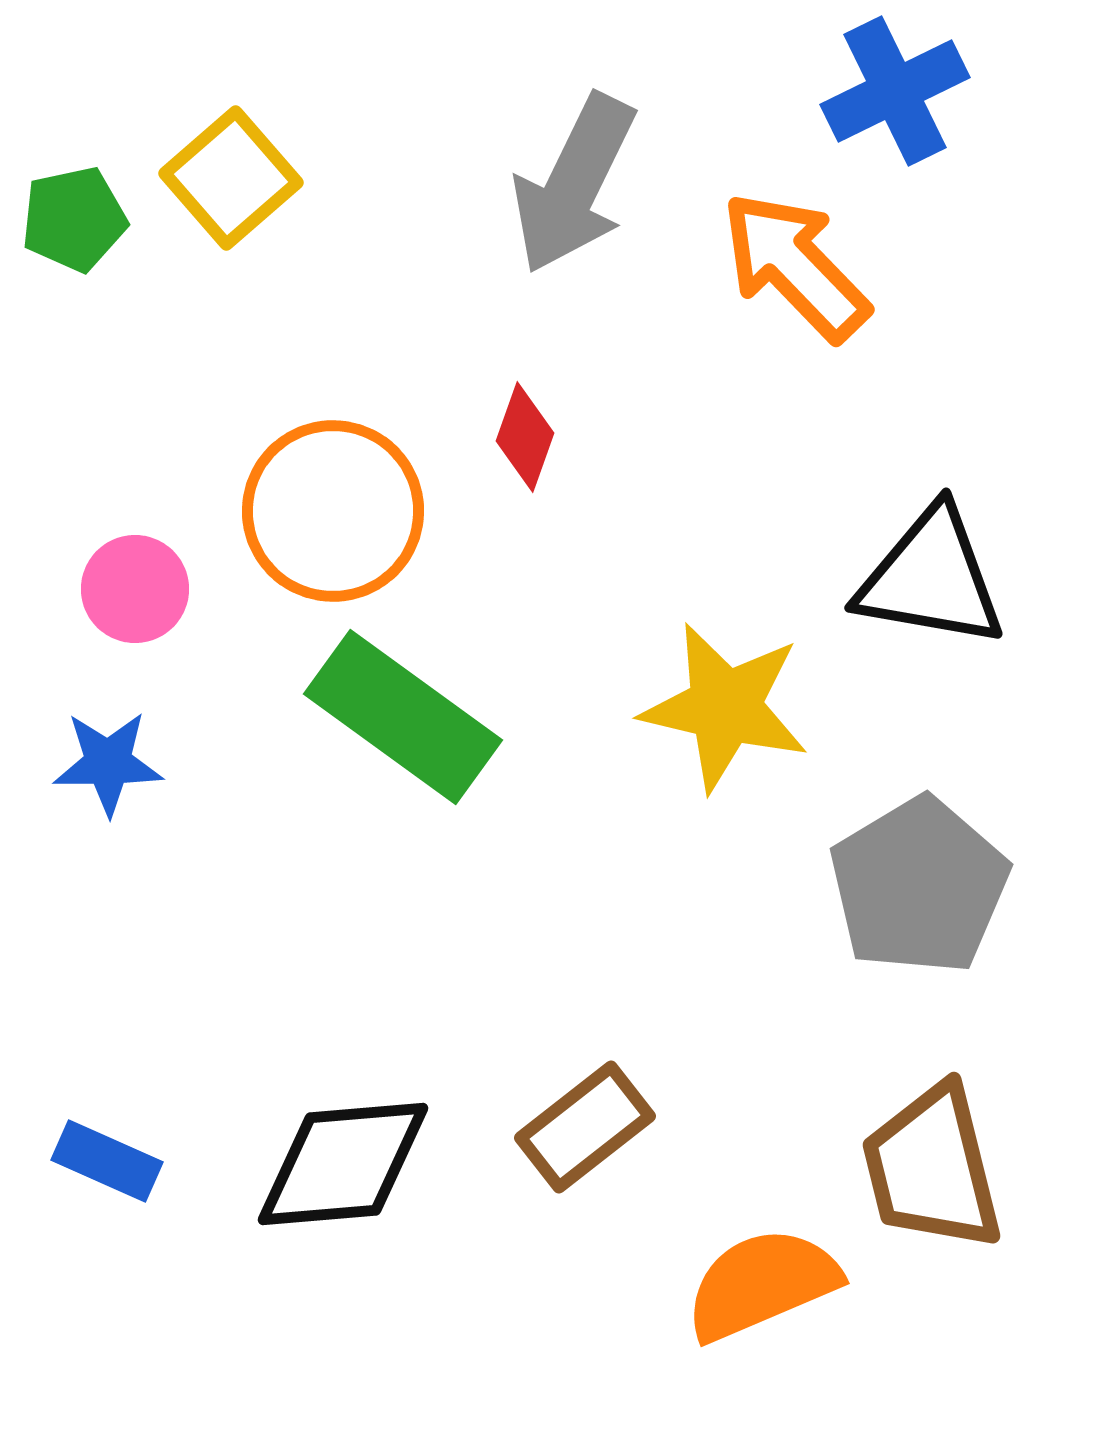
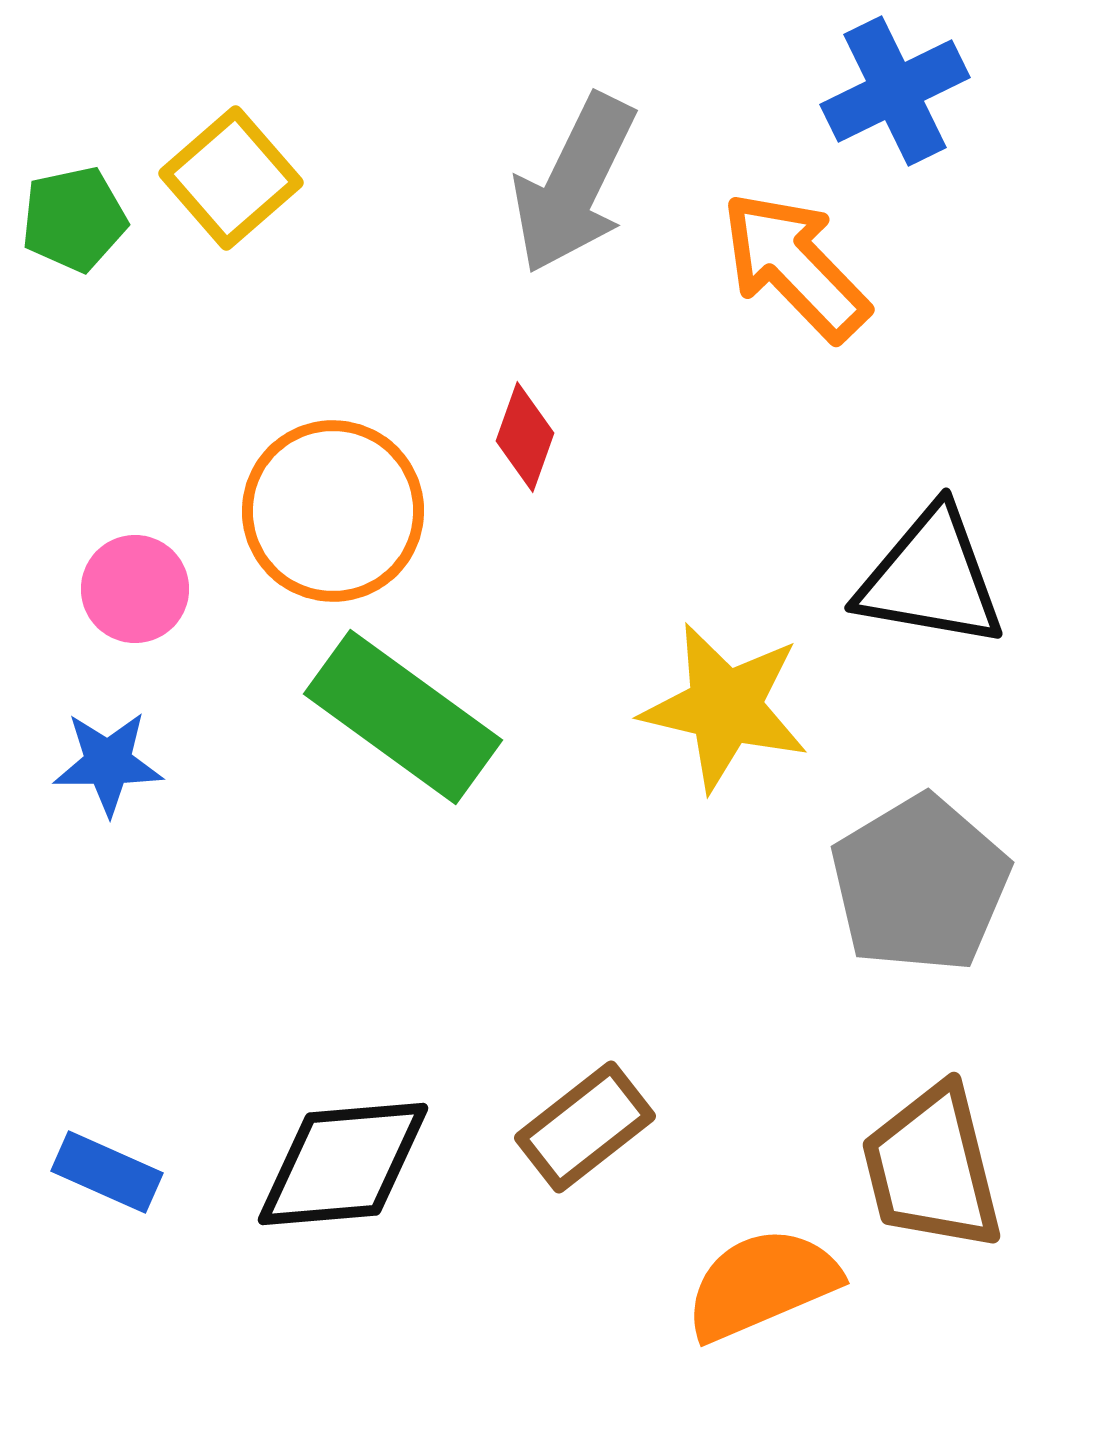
gray pentagon: moved 1 px right, 2 px up
blue rectangle: moved 11 px down
